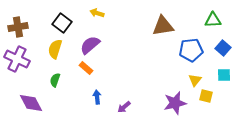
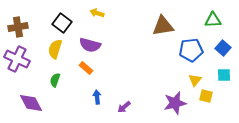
purple semicircle: rotated 125 degrees counterclockwise
